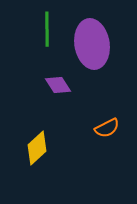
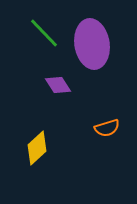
green line: moved 3 px left, 4 px down; rotated 44 degrees counterclockwise
orange semicircle: rotated 10 degrees clockwise
